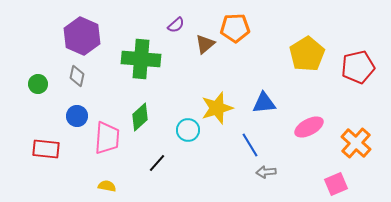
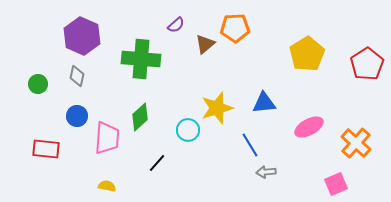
red pentagon: moved 9 px right, 3 px up; rotated 20 degrees counterclockwise
